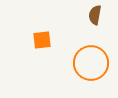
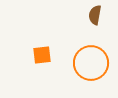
orange square: moved 15 px down
